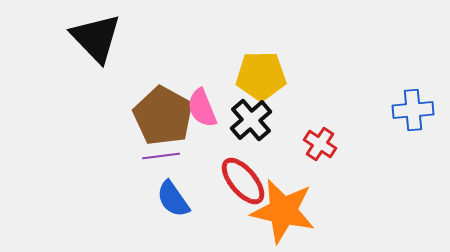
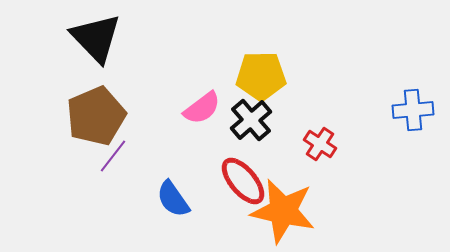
pink semicircle: rotated 105 degrees counterclockwise
brown pentagon: moved 67 px left; rotated 20 degrees clockwise
purple line: moved 48 px left; rotated 45 degrees counterclockwise
